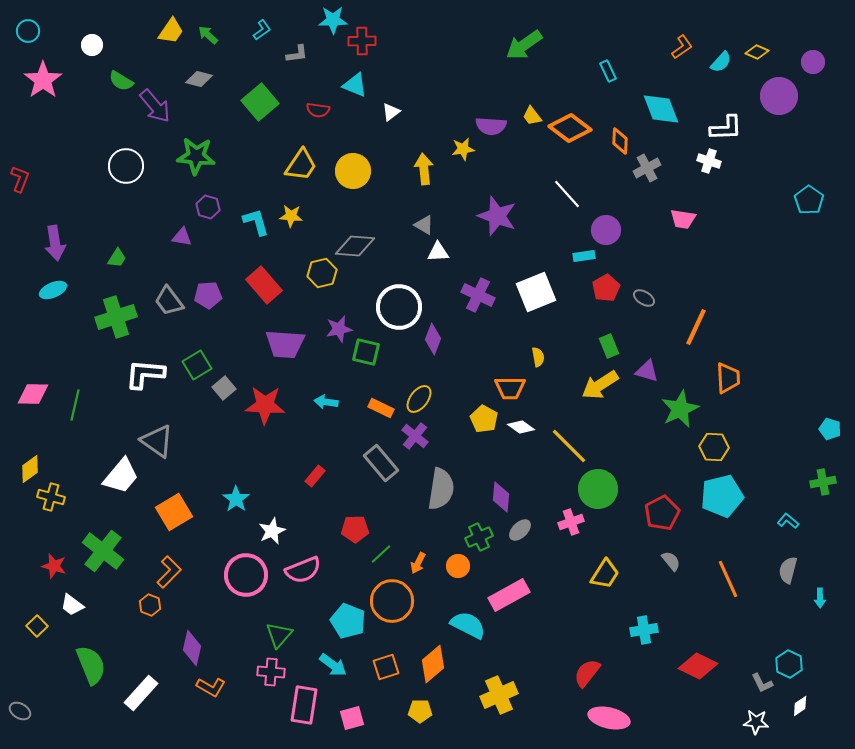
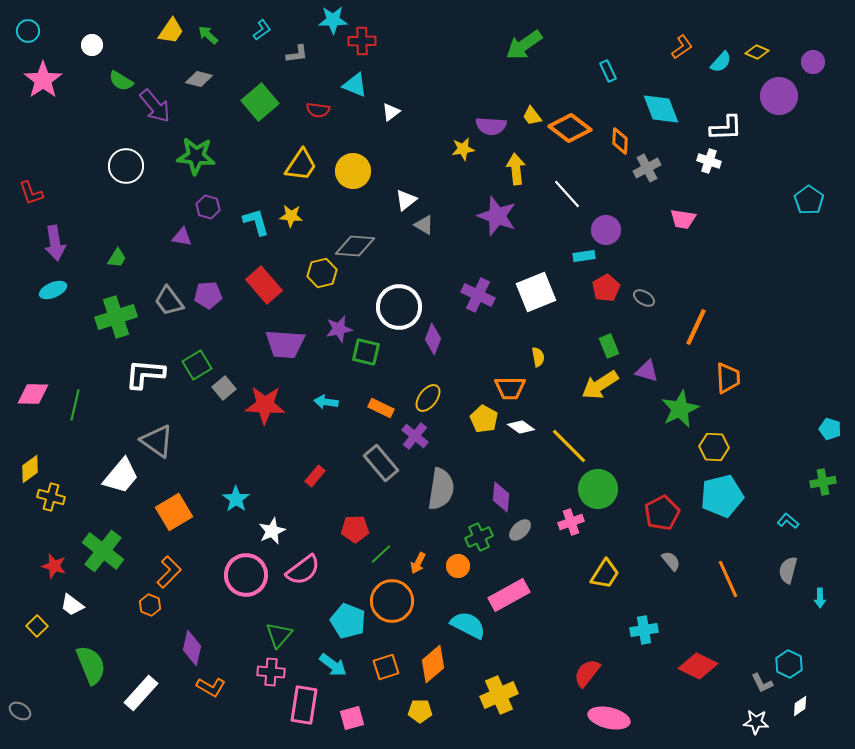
yellow arrow at (424, 169): moved 92 px right
red L-shape at (20, 179): moved 11 px right, 14 px down; rotated 140 degrees clockwise
white triangle at (438, 252): moved 32 px left, 52 px up; rotated 35 degrees counterclockwise
yellow ellipse at (419, 399): moved 9 px right, 1 px up
pink semicircle at (303, 570): rotated 15 degrees counterclockwise
